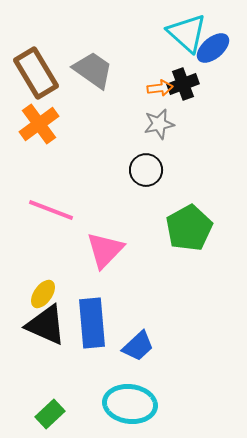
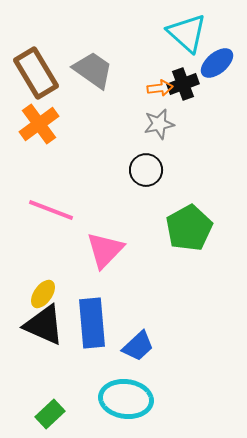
blue ellipse: moved 4 px right, 15 px down
black triangle: moved 2 px left
cyan ellipse: moved 4 px left, 5 px up
